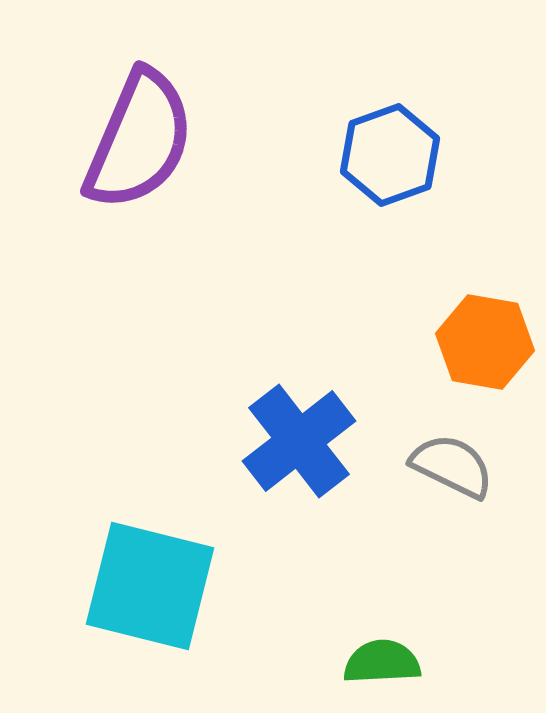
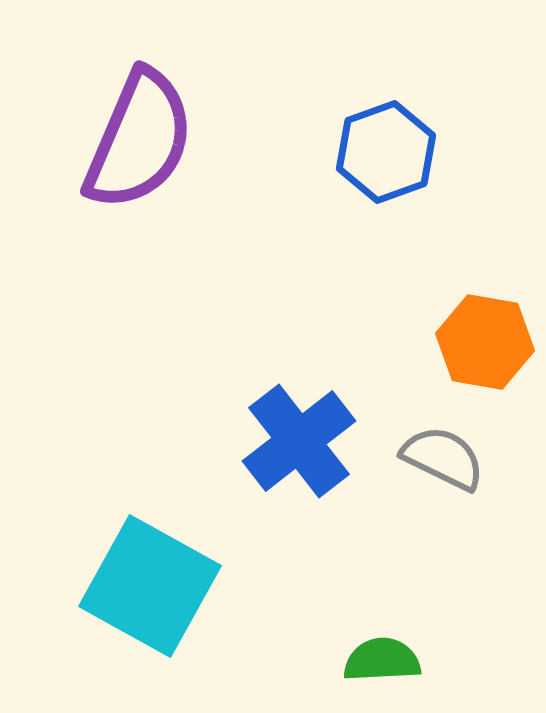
blue hexagon: moved 4 px left, 3 px up
gray semicircle: moved 9 px left, 8 px up
cyan square: rotated 15 degrees clockwise
green semicircle: moved 2 px up
